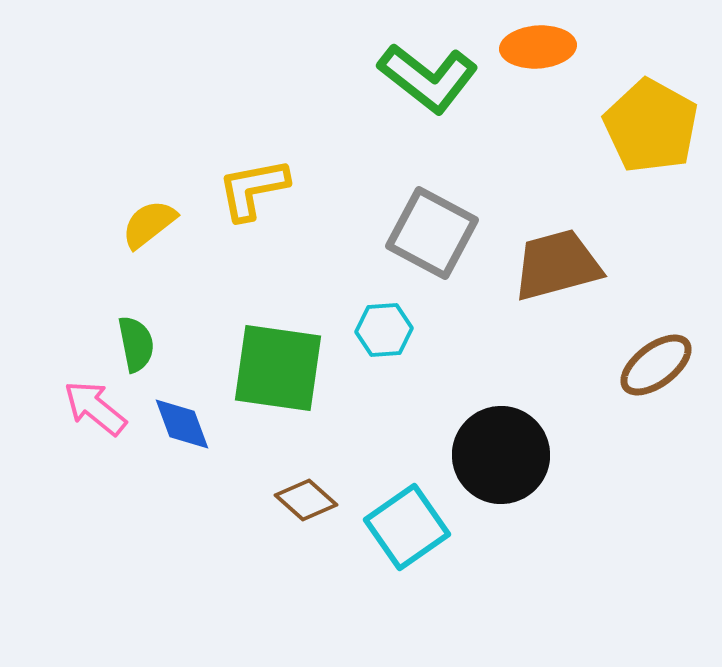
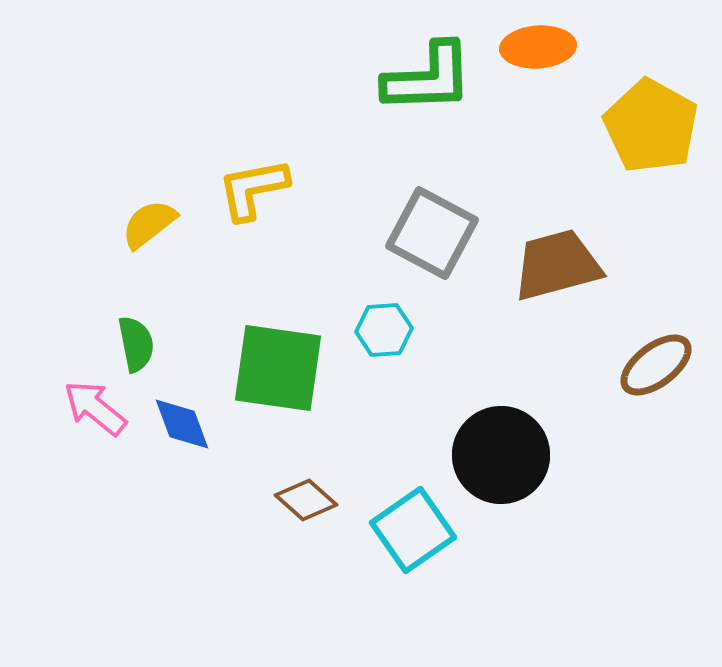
green L-shape: rotated 40 degrees counterclockwise
cyan square: moved 6 px right, 3 px down
